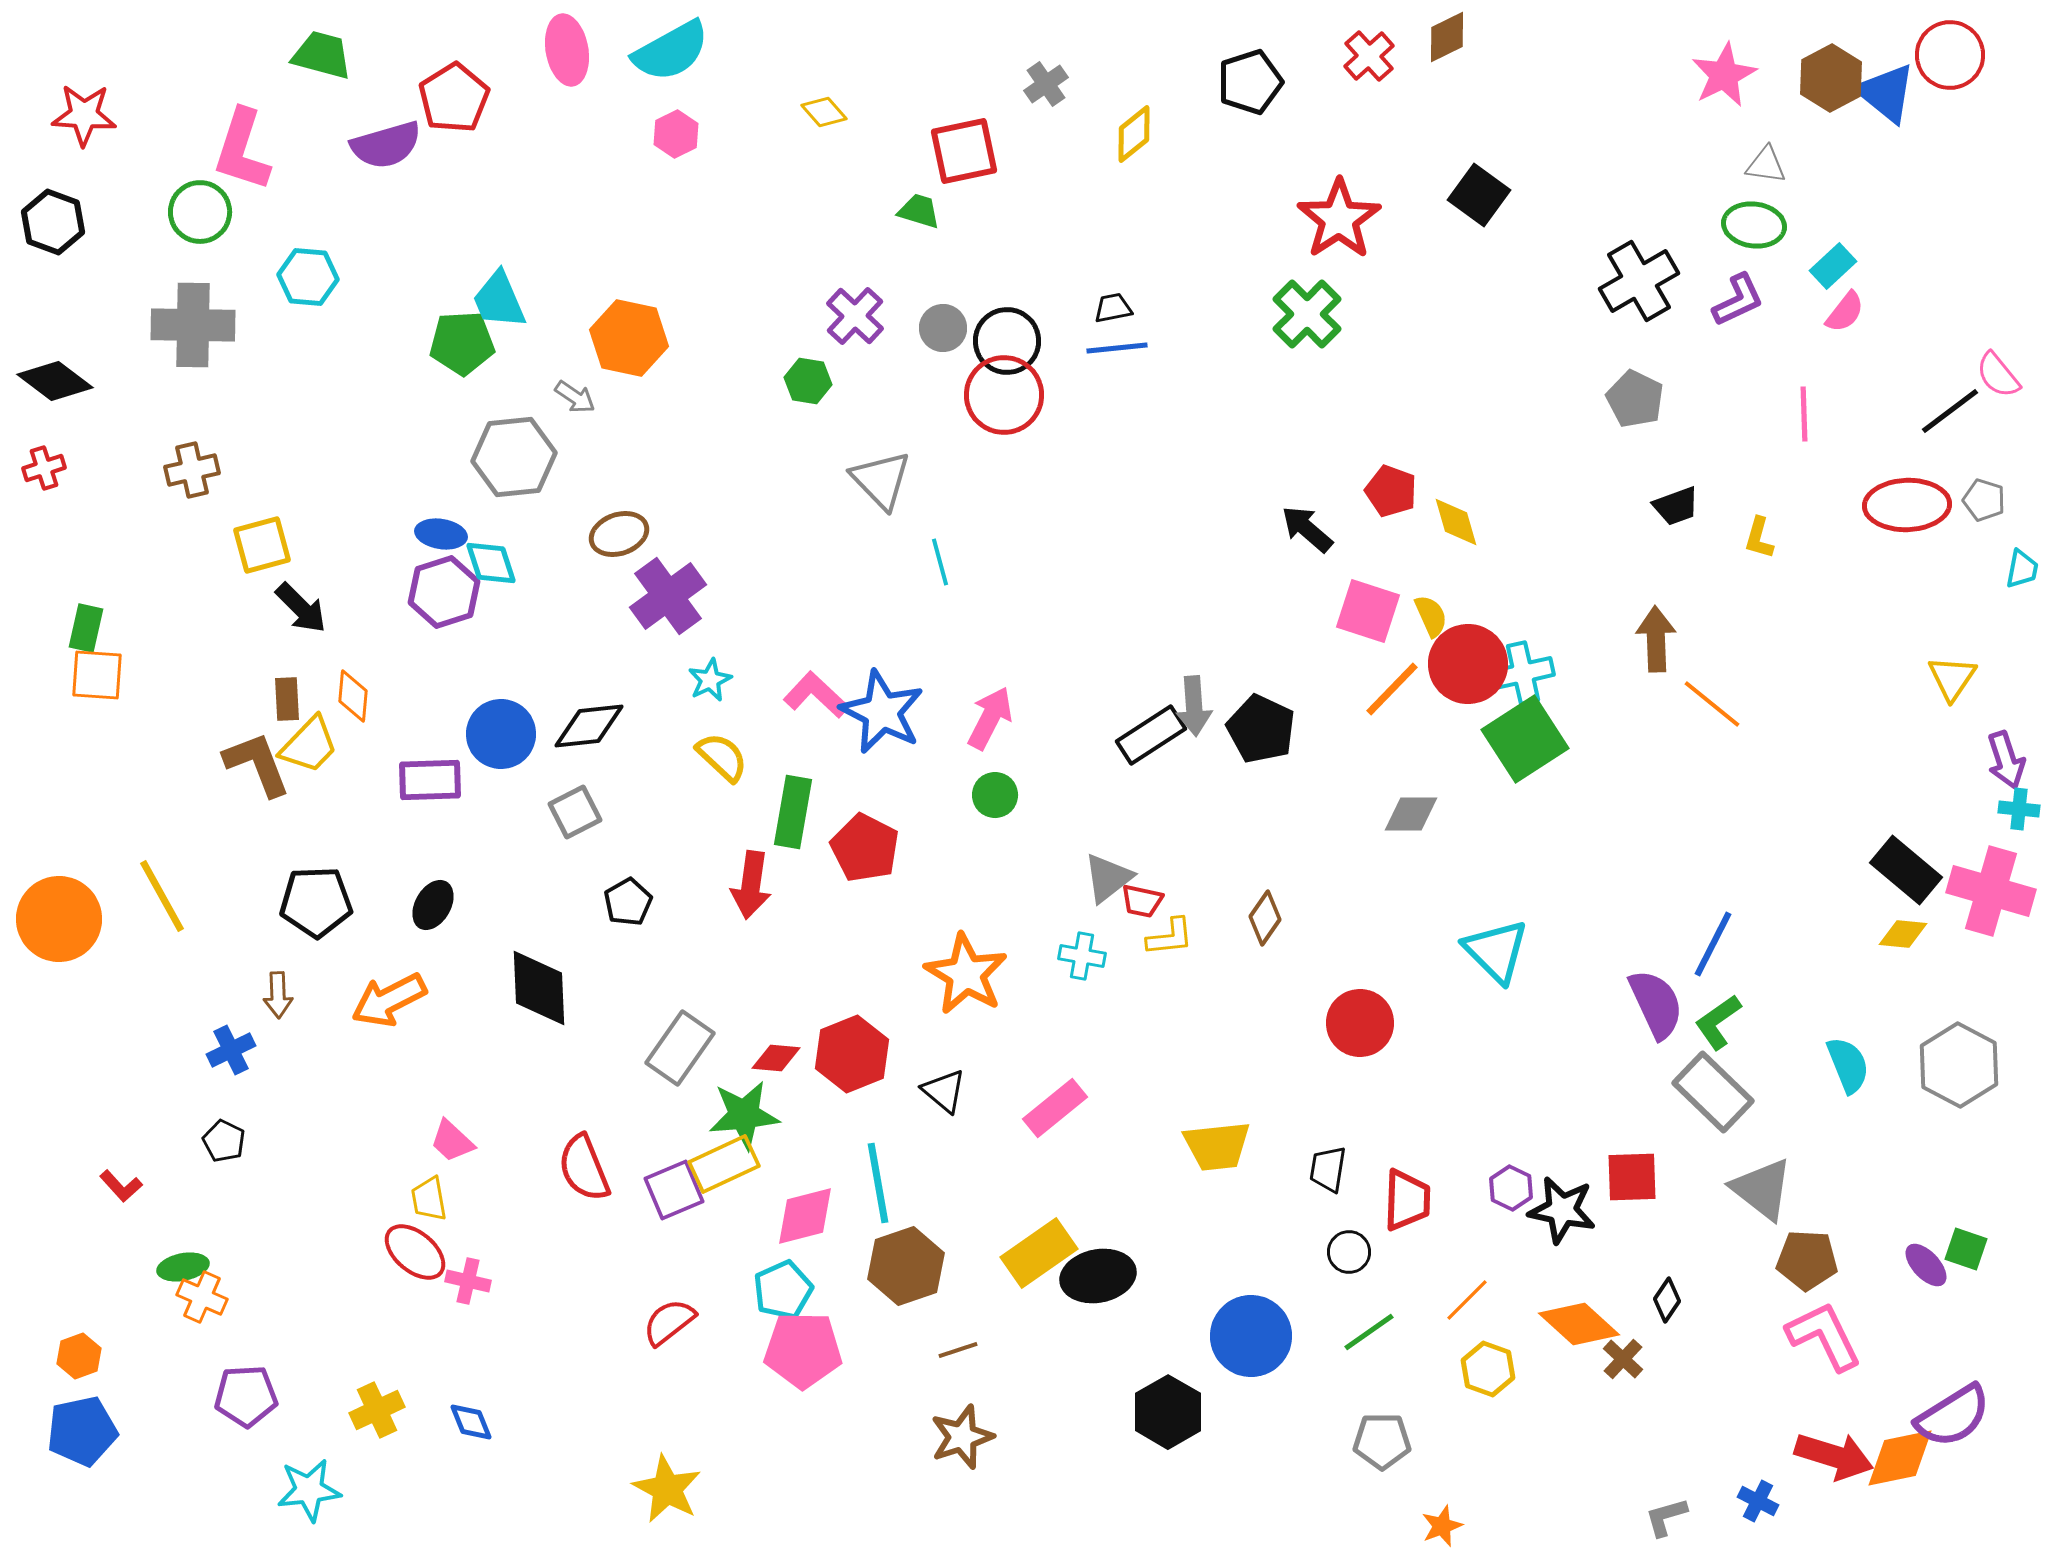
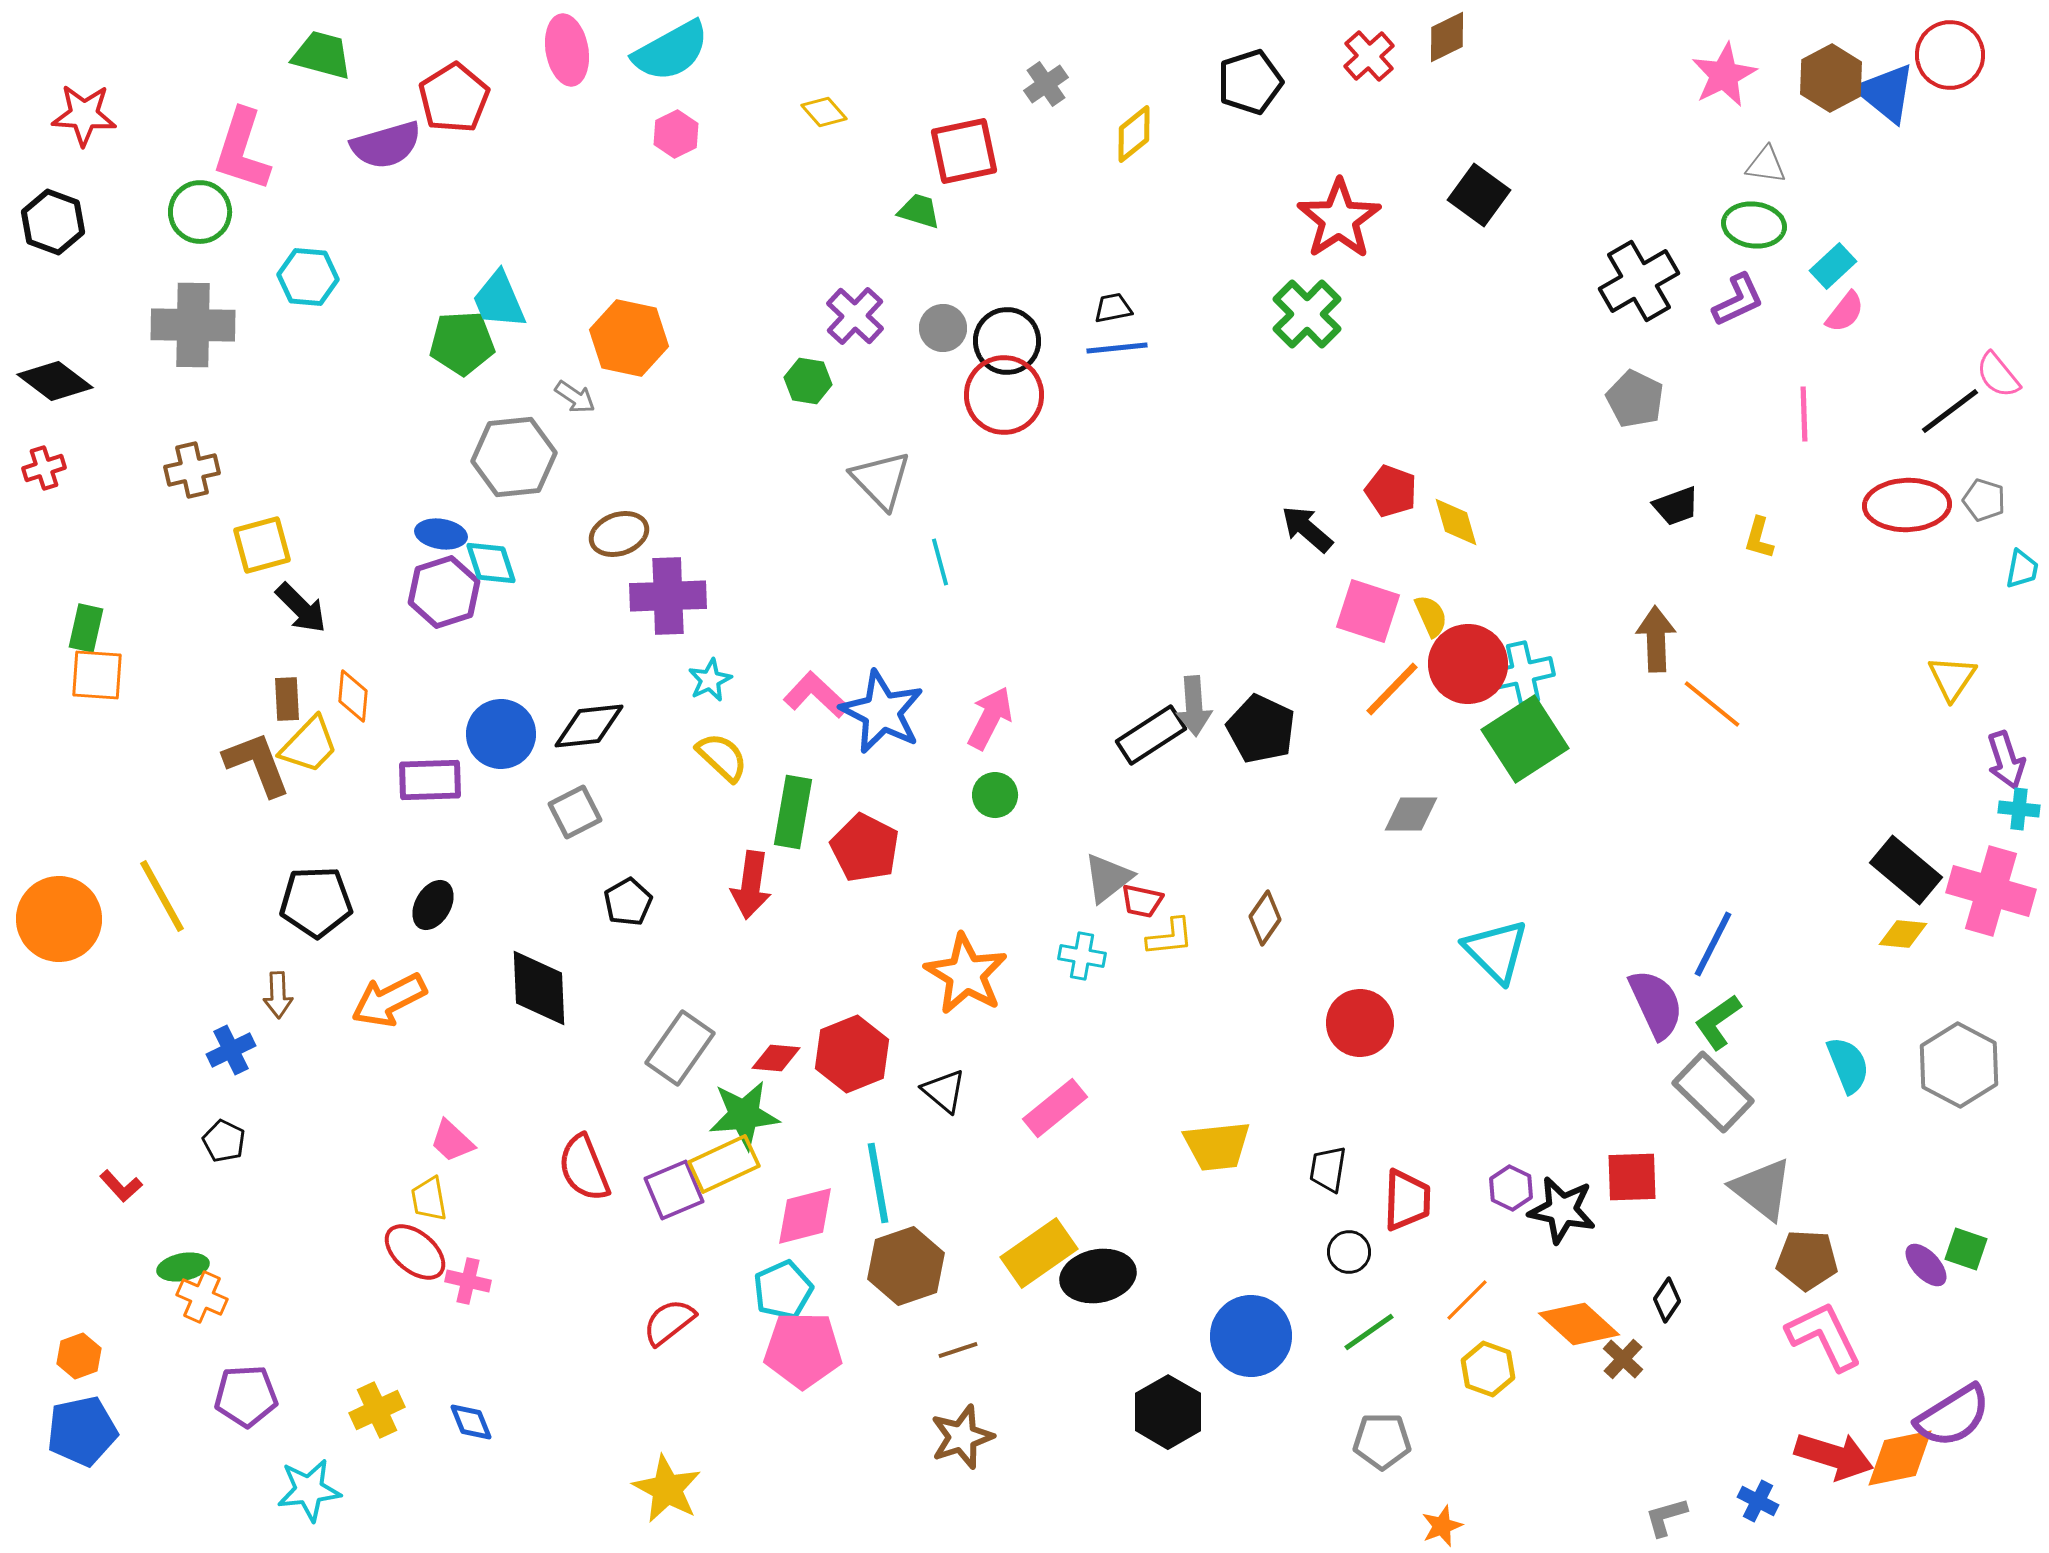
purple cross at (668, 596): rotated 34 degrees clockwise
